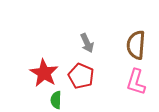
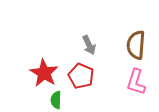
gray arrow: moved 2 px right, 2 px down
